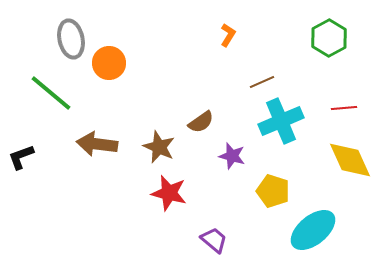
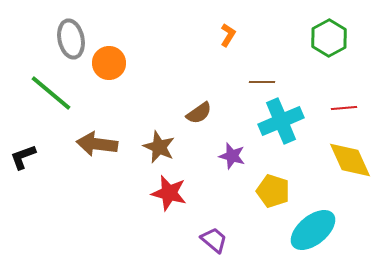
brown line: rotated 25 degrees clockwise
brown semicircle: moved 2 px left, 9 px up
black L-shape: moved 2 px right
